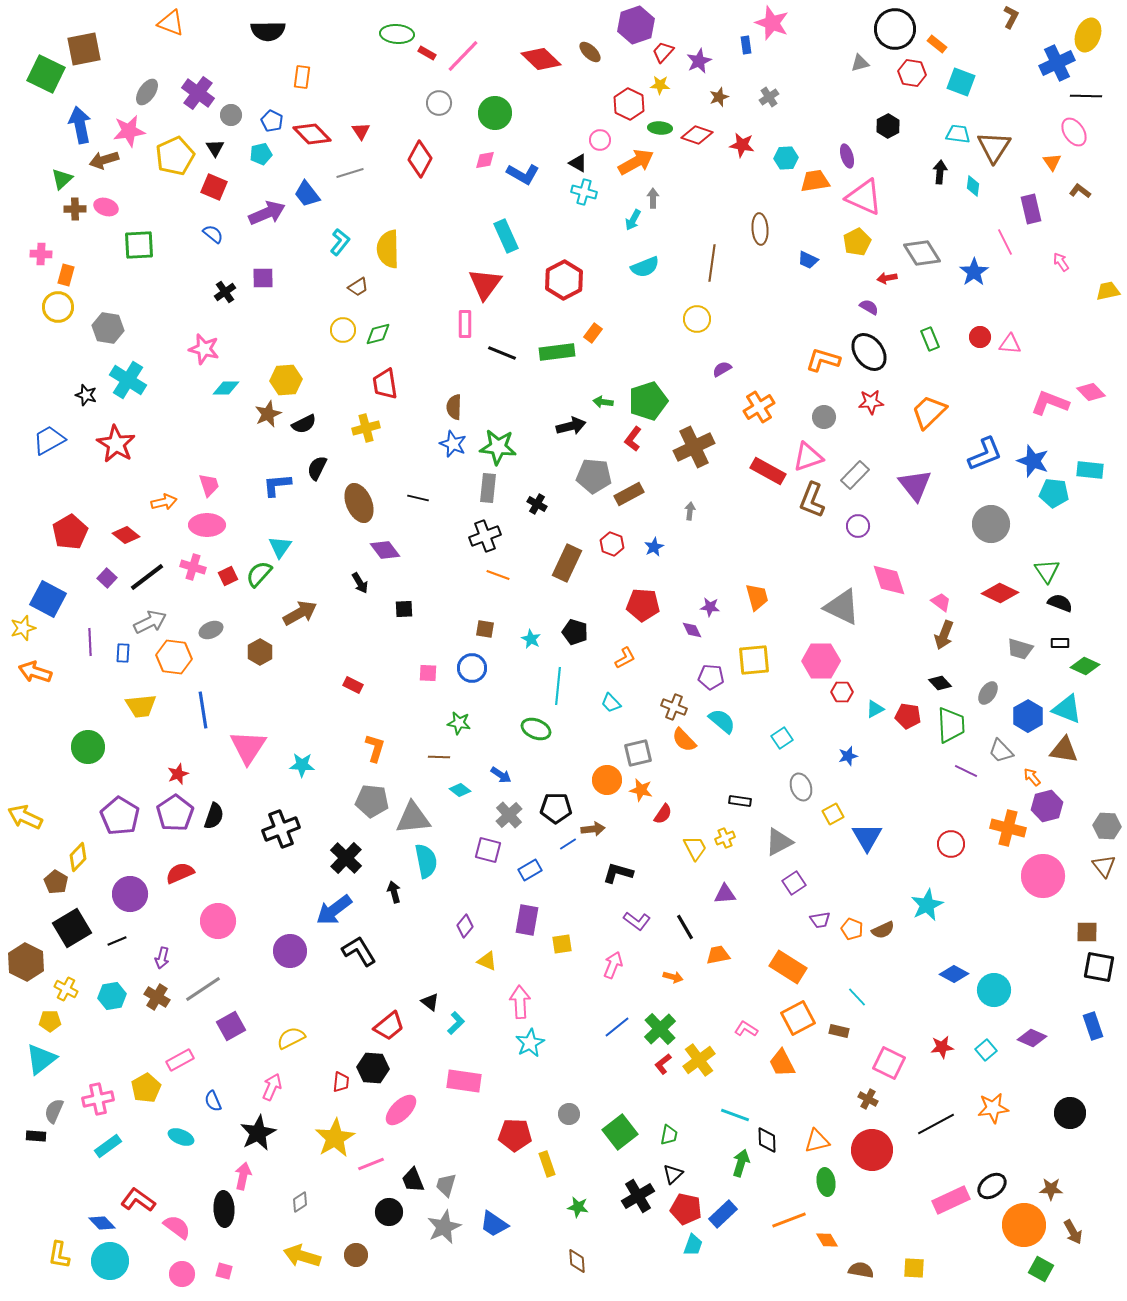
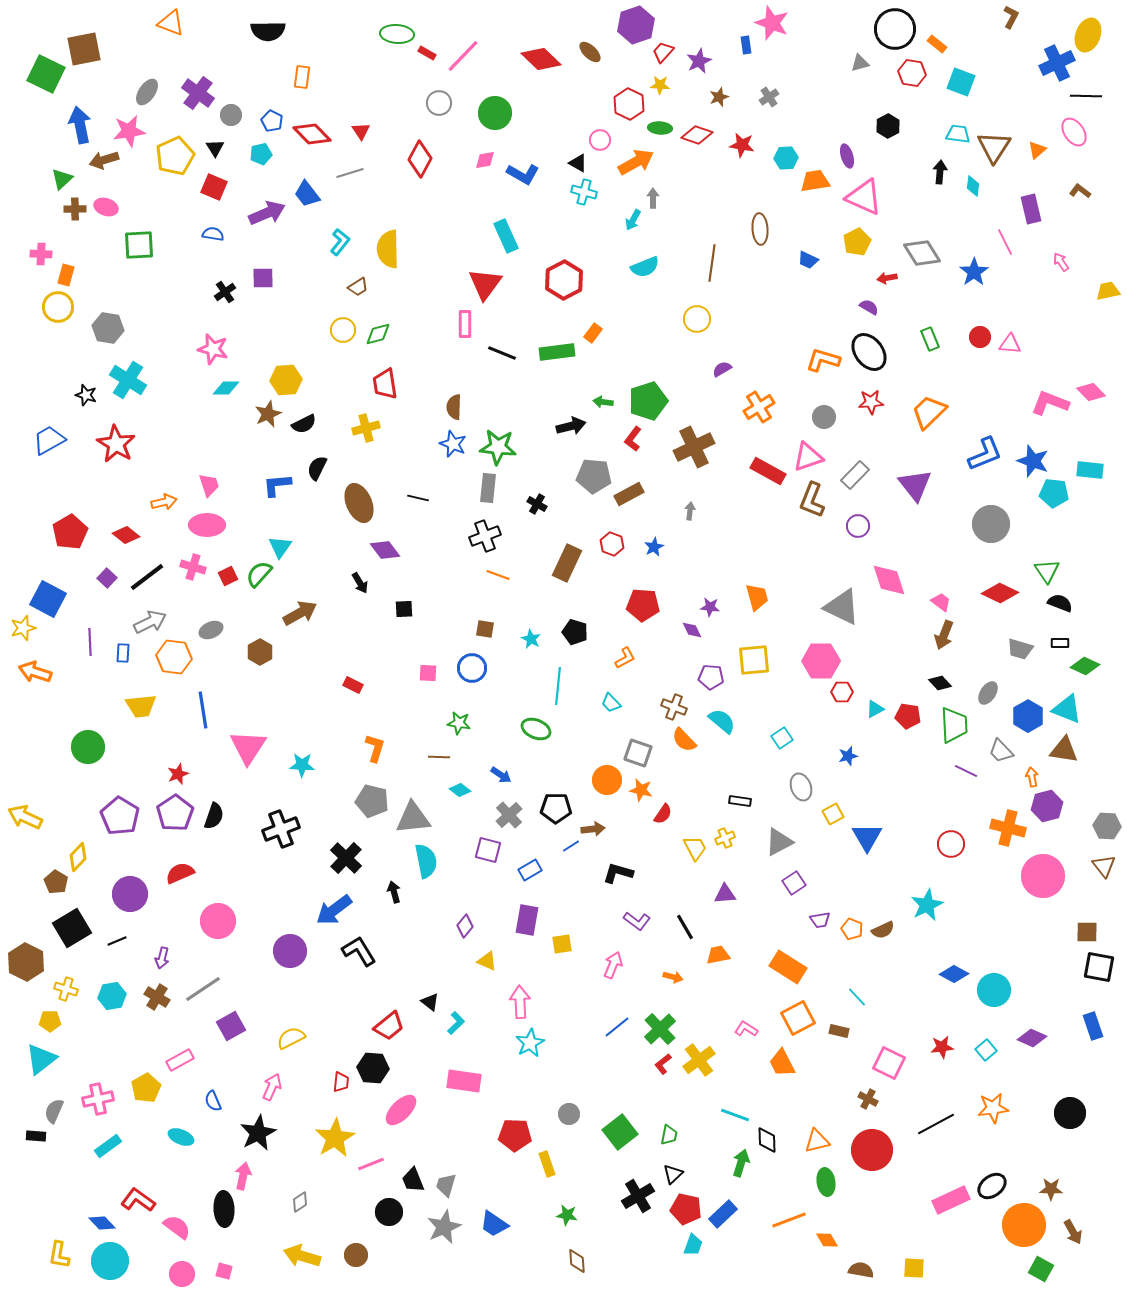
orange triangle at (1052, 162): moved 15 px left, 12 px up; rotated 24 degrees clockwise
blue semicircle at (213, 234): rotated 30 degrees counterclockwise
pink star at (204, 349): moved 9 px right
green trapezoid at (951, 725): moved 3 px right
gray square at (638, 753): rotated 32 degrees clockwise
orange arrow at (1032, 777): rotated 30 degrees clockwise
gray pentagon at (372, 801): rotated 8 degrees clockwise
blue line at (568, 844): moved 3 px right, 2 px down
yellow cross at (66, 989): rotated 10 degrees counterclockwise
green star at (578, 1207): moved 11 px left, 8 px down
